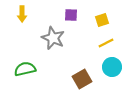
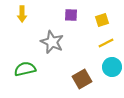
gray star: moved 1 px left, 4 px down
